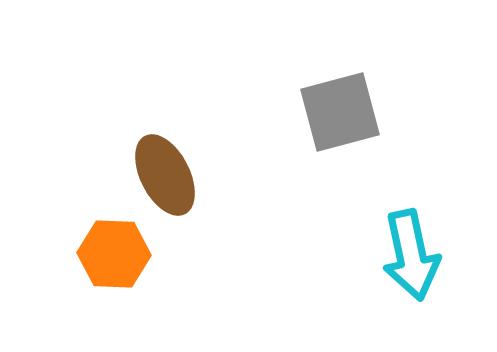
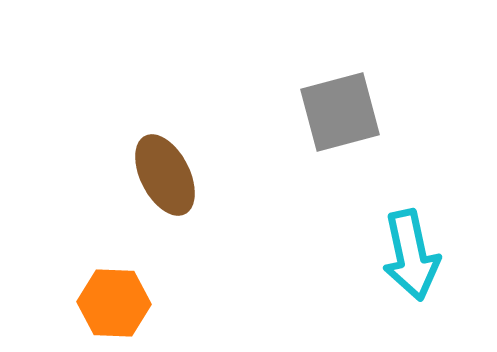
orange hexagon: moved 49 px down
